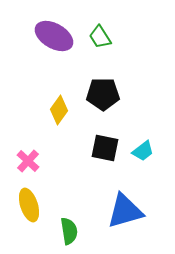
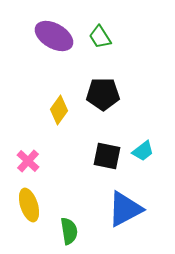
black square: moved 2 px right, 8 px down
blue triangle: moved 2 px up; rotated 12 degrees counterclockwise
